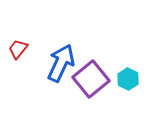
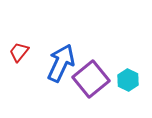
red trapezoid: moved 1 px right, 3 px down
cyan hexagon: moved 1 px down
